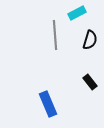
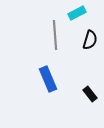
black rectangle: moved 12 px down
blue rectangle: moved 25 px up
